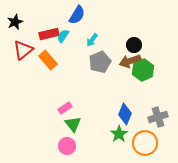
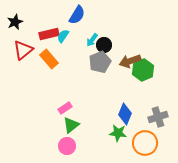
black circle: moved 30 px left
orange rectangle: moved 1 px right, 1 px up
green triangle: moved 2 px left, 1 px down; rotated 30 degrees clockwise
green star: moved 1 px left, 1 px up; rotated 30 degrees counterclockwise
